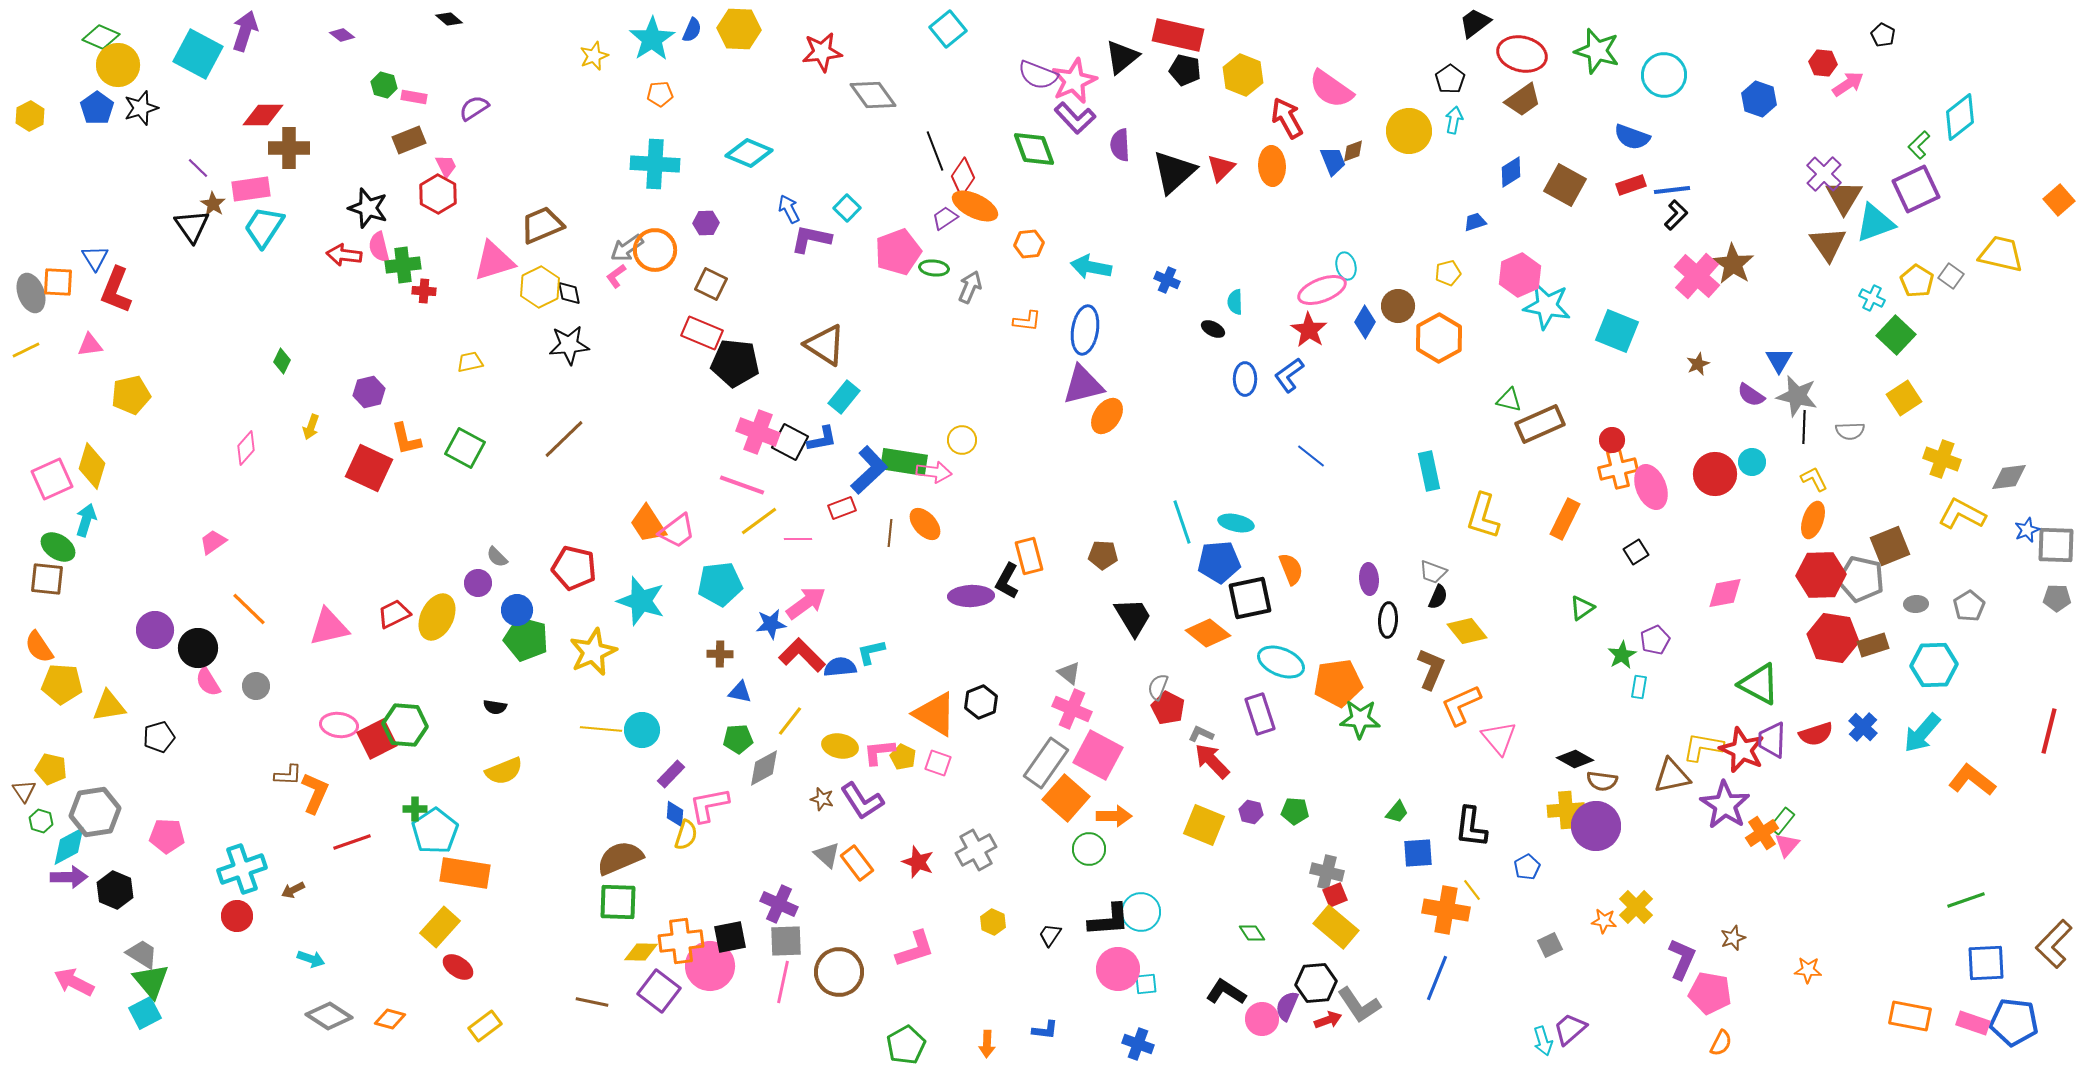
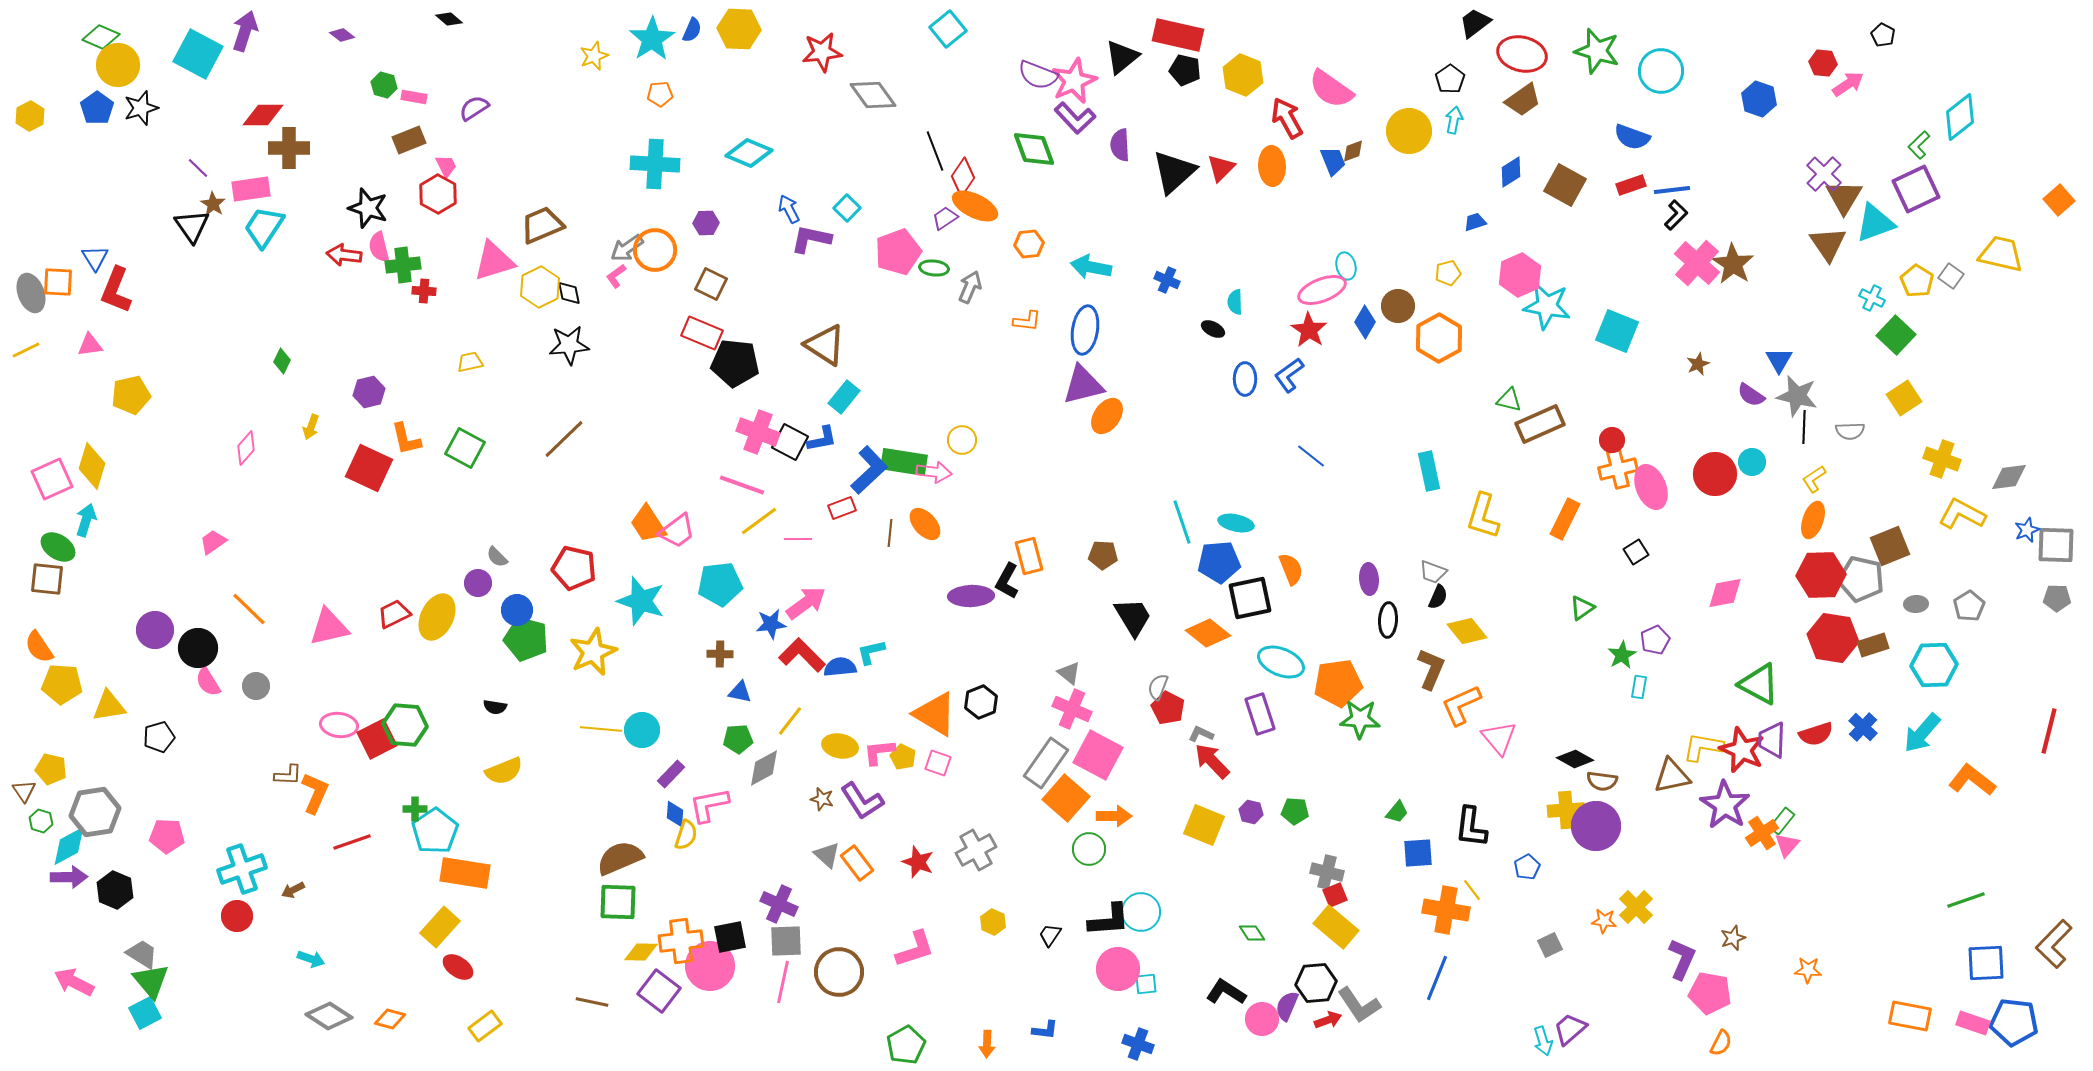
cyan circle at (1664, 75): moved 3 px left, 4 px up
pink cross at (1697, 276): moved 13 px up
yellow L-shape at (1814, 479): rotated 96 degrees counterclockwise
